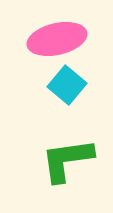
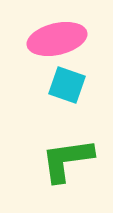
cyan square: rotated 21 degrees counterclockwise
